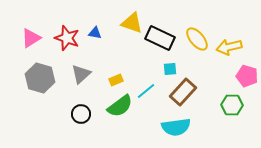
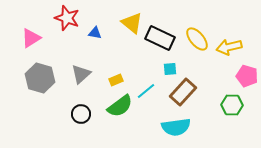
yellow triangle: rotated 20 degrees clockwise
red star: moved 20 px up
